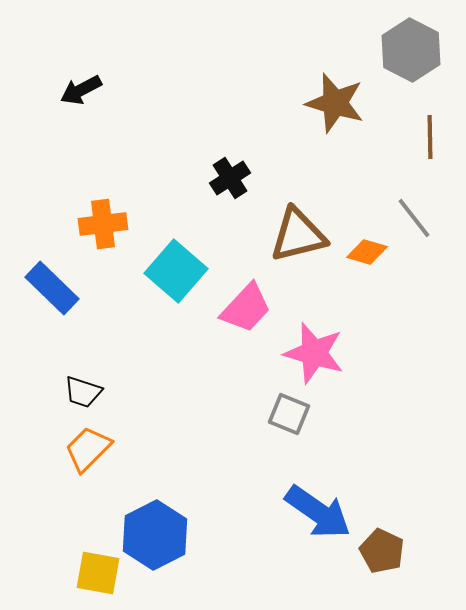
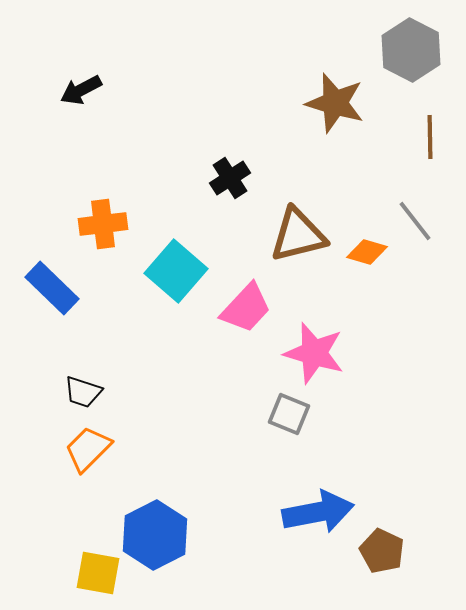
gray line: moved 1 px right, 3 px down
blue arrow: rotated 46 degrees counterclockwise
